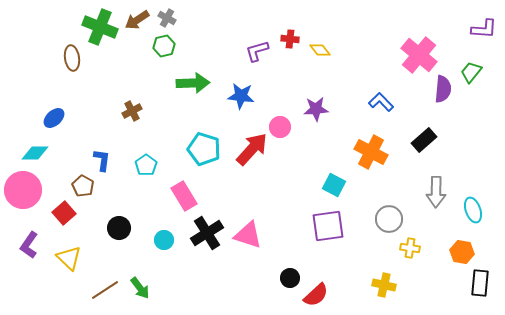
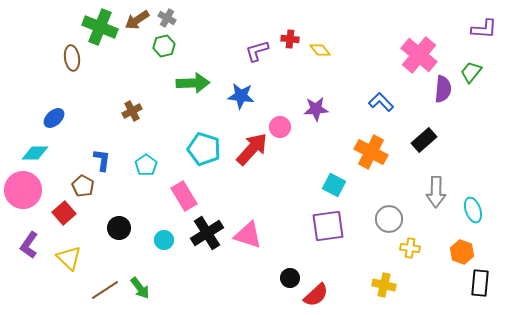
orange hexagon at (462, 252): rotated 10 degrees clockwise
